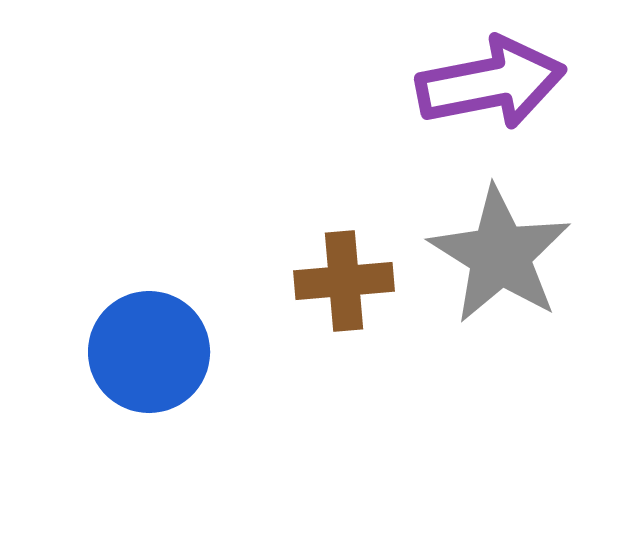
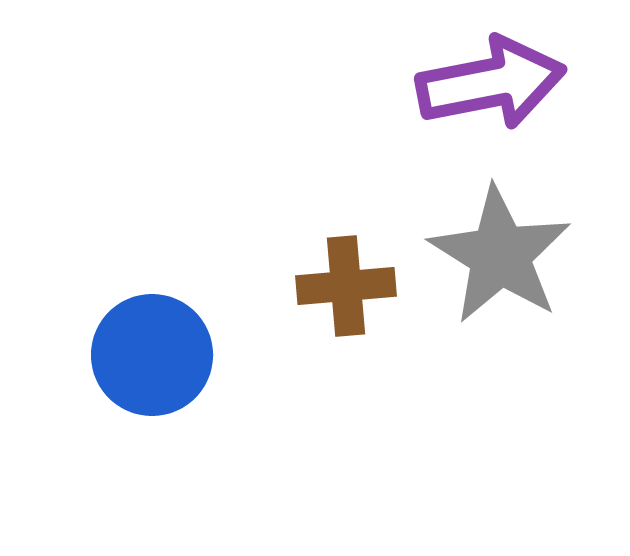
brown cross: moved 2 px right, 5 px down
blue circle: moved 3 px right, 3 px down
